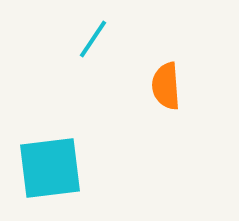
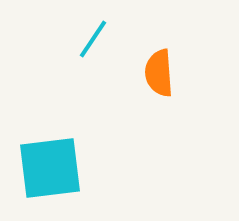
orange semicircle: moved 7 px left, 13 px up
